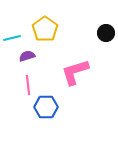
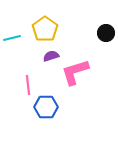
purple semicircle: moved 24 px right
